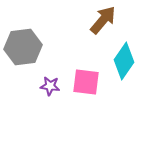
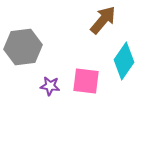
pink square: moved 1 px up
